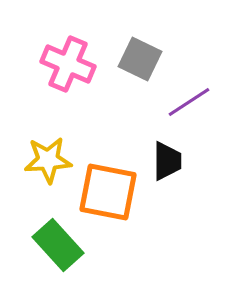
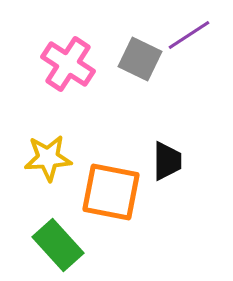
pink cross: rotated 10 degrees clockwise
purple line: moved 67 px up
yellow star: moved 2 px up
orange square: moved 3 px right
